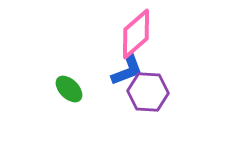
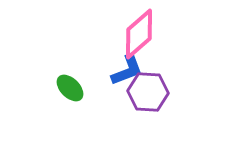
pink diamond: moved 3 px right
green ellipse: moved 1 px right, 1 px up
